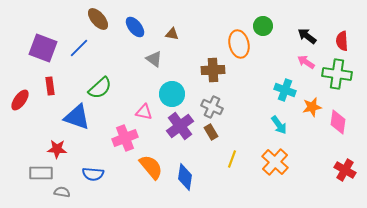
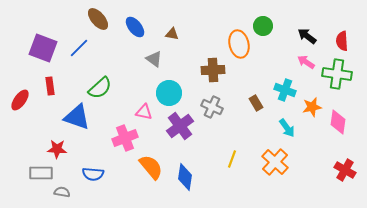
cyan circle: moved 3 px left, 1 px up
cyan arrow: moved 8 px right, 3 px down
brown rectangle: moved 45 px right, 29 px up
